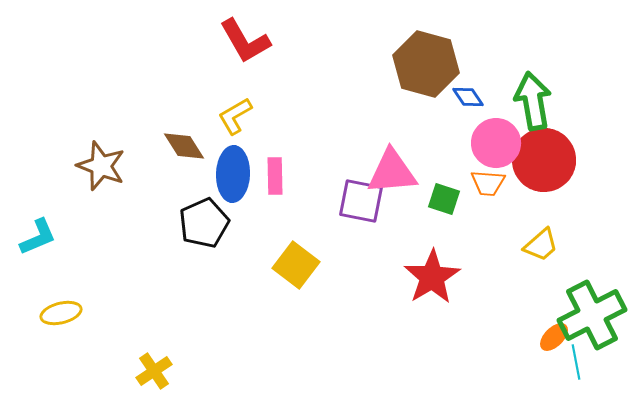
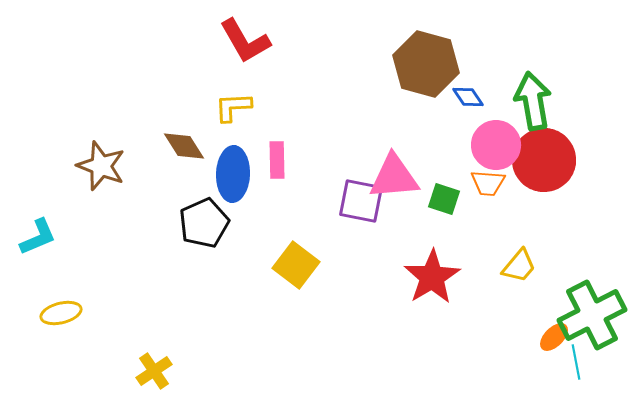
yellow L-shape: moved 2 px left, 9 px up; rotated 27 degrees clockwise
pink circle: moved 2 px down
pink triangle: moved 2 px right, 5 px down
pink rectangle: moved 2 px right, 16 px up
yellow trapezoid: moved 22 px left, 21 px down; rotated 9 degrees counterclockwise
